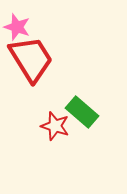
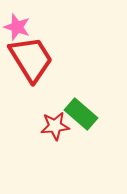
green rectangle: moved 1 px left, 2 px down
red star: rotated 24 degrees counterclockwise
